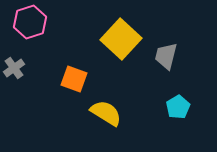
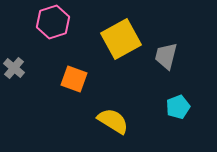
pink hexagon: moved 23 px right
yellow square: rotated 18 degrees clockwise
gray cross: rotated 15 degrees counterclockwise
cyan pentagon: rotated 10 degrees clockwise
yellow semicircle: moved 7 px right, 8 px down
